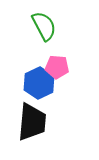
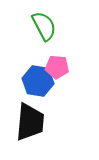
blue hexagon: moved 1 px left, 2 px up; rotated 24 degrees counterclockwise
black trapezoid: moved 2 px left
